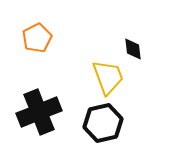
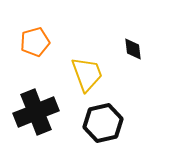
orange pentagon: moved 2 px left, 4 px down; rotated 12 degrees clockwise
yellow trapezoid: moved 21 px left, 3 px up
black cross: moved 3 px left
